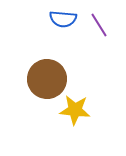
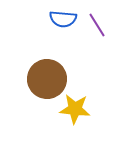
purple line: moved 2 px left
yellow star: moved 1 px up
